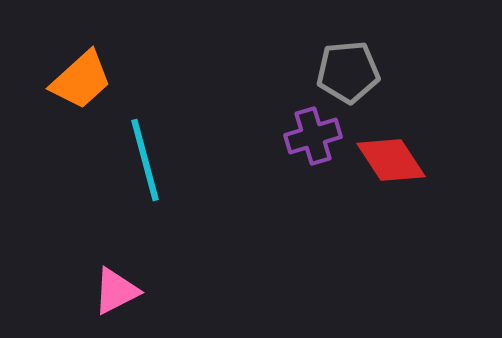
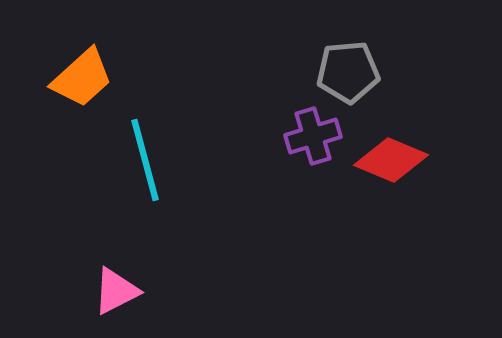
orange trapezoid: moved 1 px right, 2 px up
red diamond: rotated 34 degrees counterclockwise
